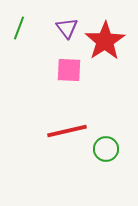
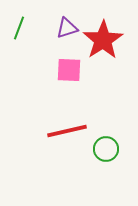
purple triangle: rotated 50 degrees clockwise
red star: moved 2 px left, 1 px up
